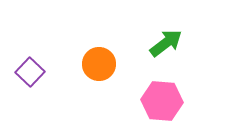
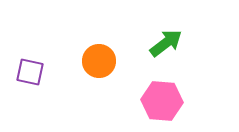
orange circle: moved 3 px up
purple square: rotated 32 degrees counterclockwise
